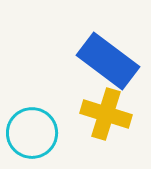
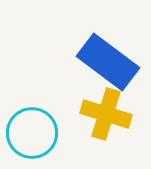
blue rectangle: moved 1 px down
